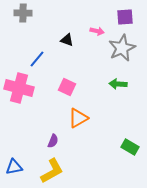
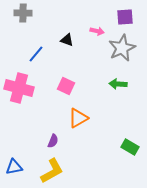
blue line: moved 1 px left, 5 px up
pink square: moved 1 px left, 1 px up
